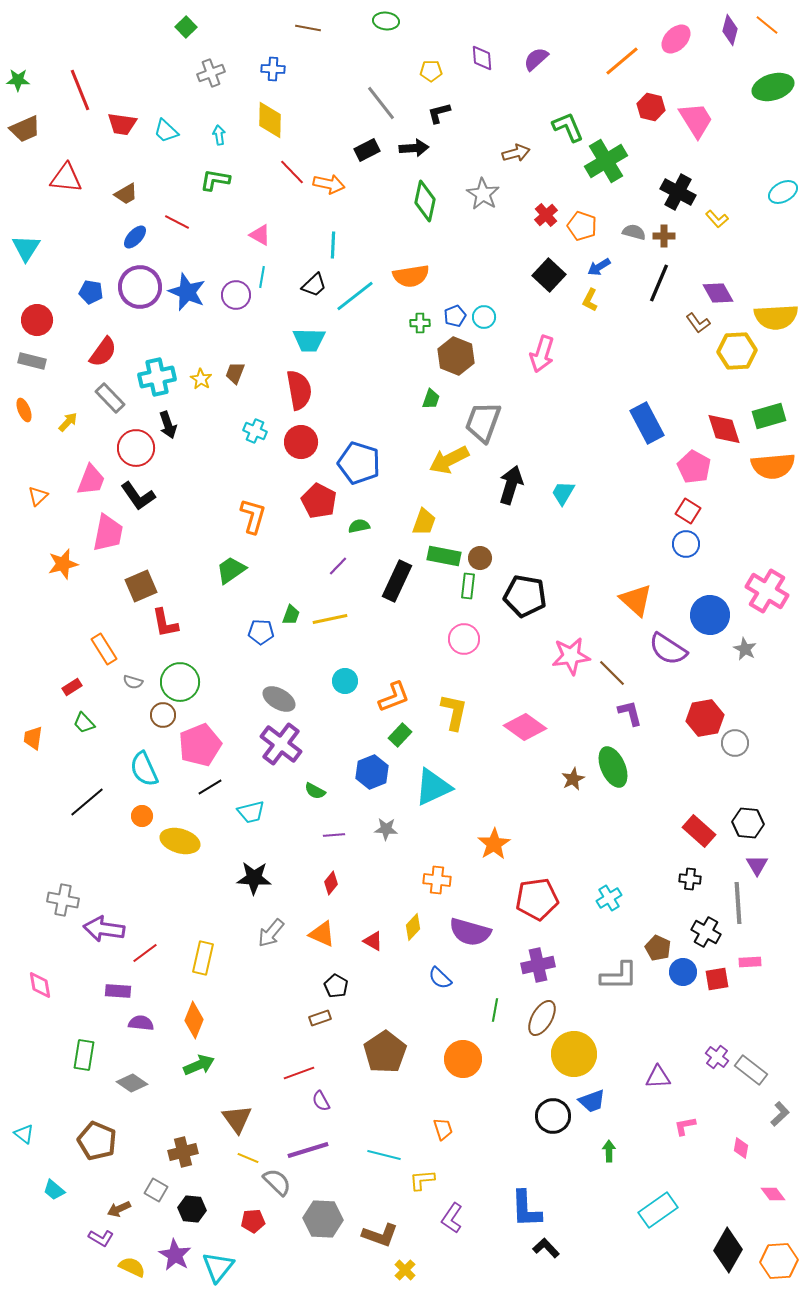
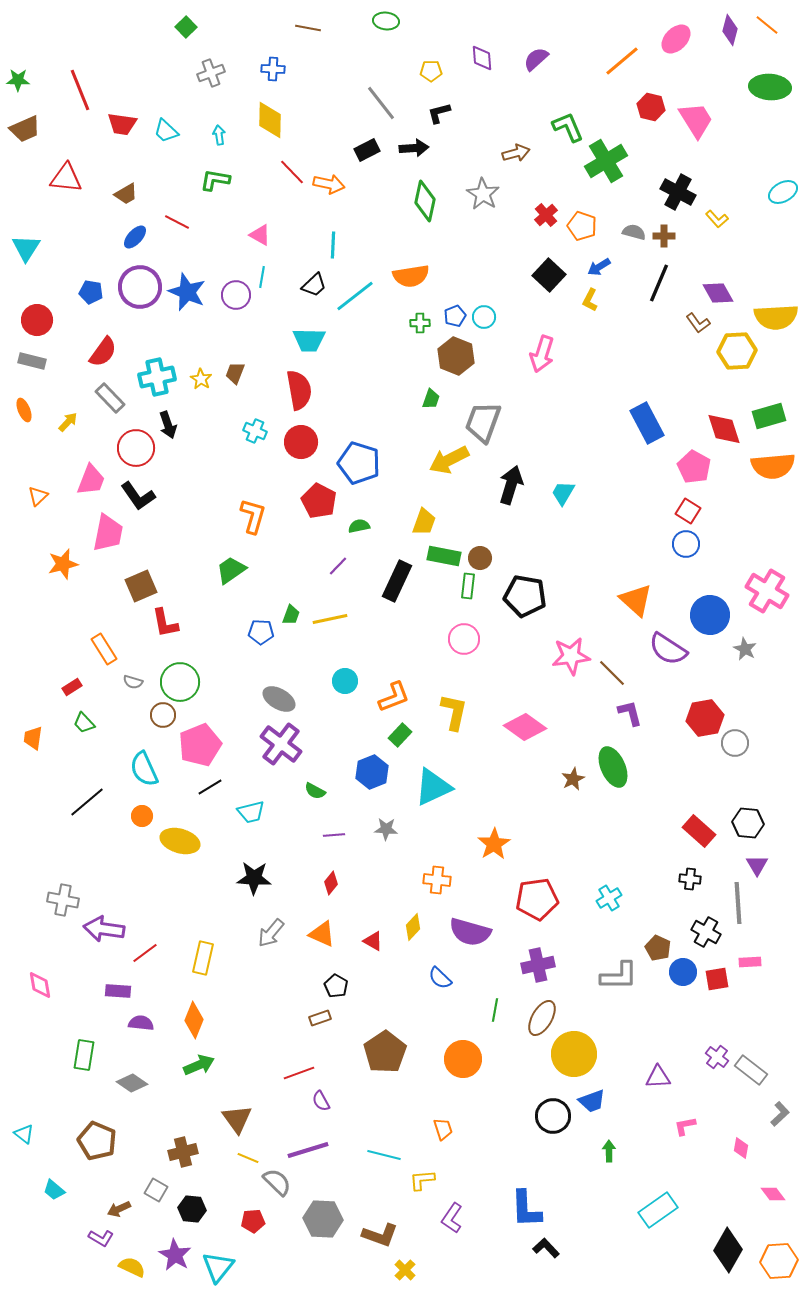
green ellipse at (773, 87): moved 3 px left; rotated 21 degrees clockwise
